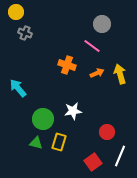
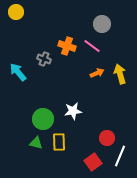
gray cross: moved 19 px right, 26 px down
orange cross: moved 19 px up
cyan arrow: moved 16 px up
red circle: moved 6 px down
yellow rectangle: rotated 18 degrees counterclockwise
